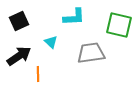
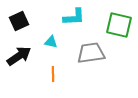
cyan triangle: rotated 32 degrees counterclockwise
orange line: moved 15 px right
